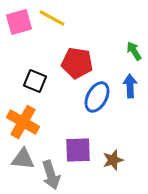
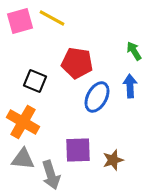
pink square: moved 1 px right, 1 px up
